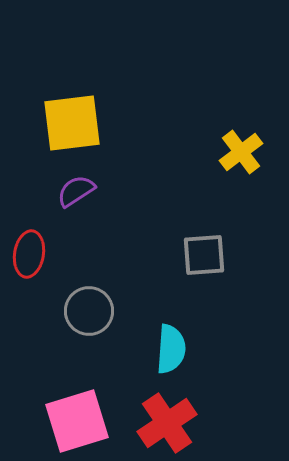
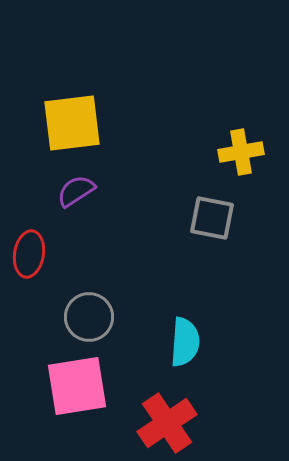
yellow cross: rotated 27 degrees clockwise
gray square: moved 8 px right, 37 px up; rotated 15 degrees clockwise
gray circle: moved 6 px down
cyan semicircle: moved 14 px right, 7 px up
pink square: moved 35 px up; rotated 8 degrees clockwise
